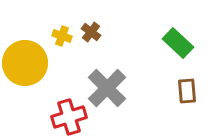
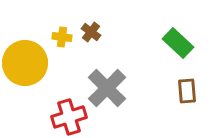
yellow cross: moved 1 px down; rotated 12 degrees counterclockwise
